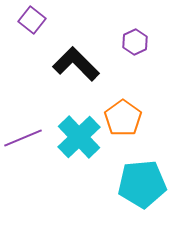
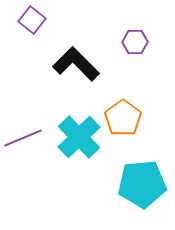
purple hexagon: rotated 25 degrees clockwise
